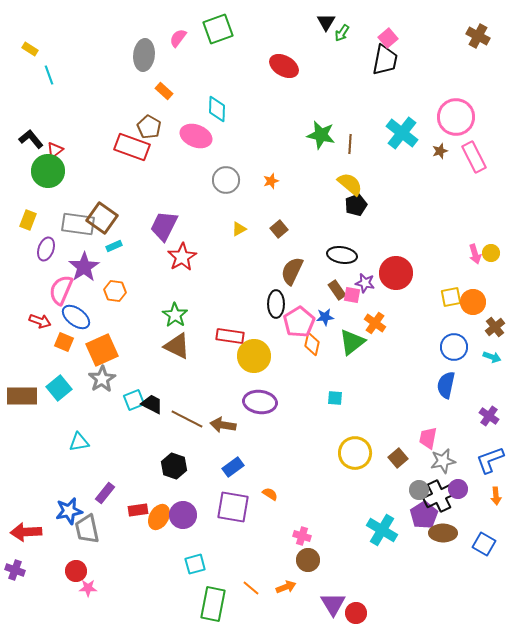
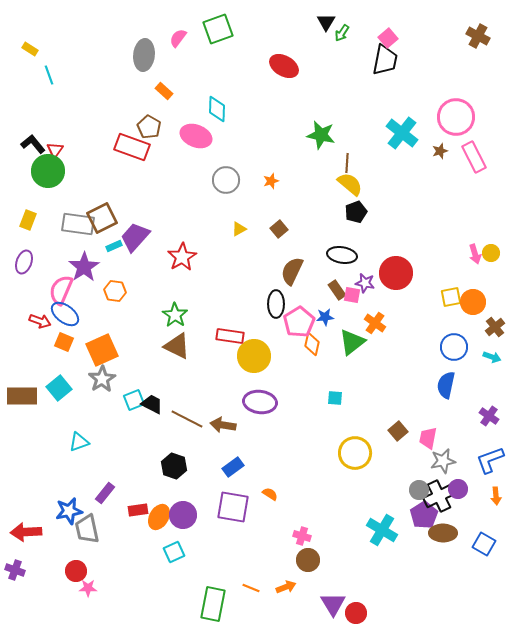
black L-shape at (31, 139): moved 2 px right, 5 px down
brown line at (350, 144): moved 3 px left, 19 px down
red triangle at (55, 150): rotated 18 degrees counterclockwise
black pentagon at (356, 205): moved 7 px down
brown square at (102, 218): rotated 28 degrees clockwise
purple trapezoid at (164, 226): moved 29 px left, 11 px down; rotated 16 degrees clockwise
purple ellipse at (46, 249): moved 22 px left, 13 px down
blue ellipse at (76, 317): moved 11 px left, 3 px up
cyan triangle at (79, 442): rotated 10 degrees counterclockwise
brown square at (398, 458): moved 27 px up
cyan square at (195, 564): moved 21 px left, 12 px up; rotated 10 degrees counterclockwise
orange line at (251, 588): rotated 18 degrees counterclockwise
